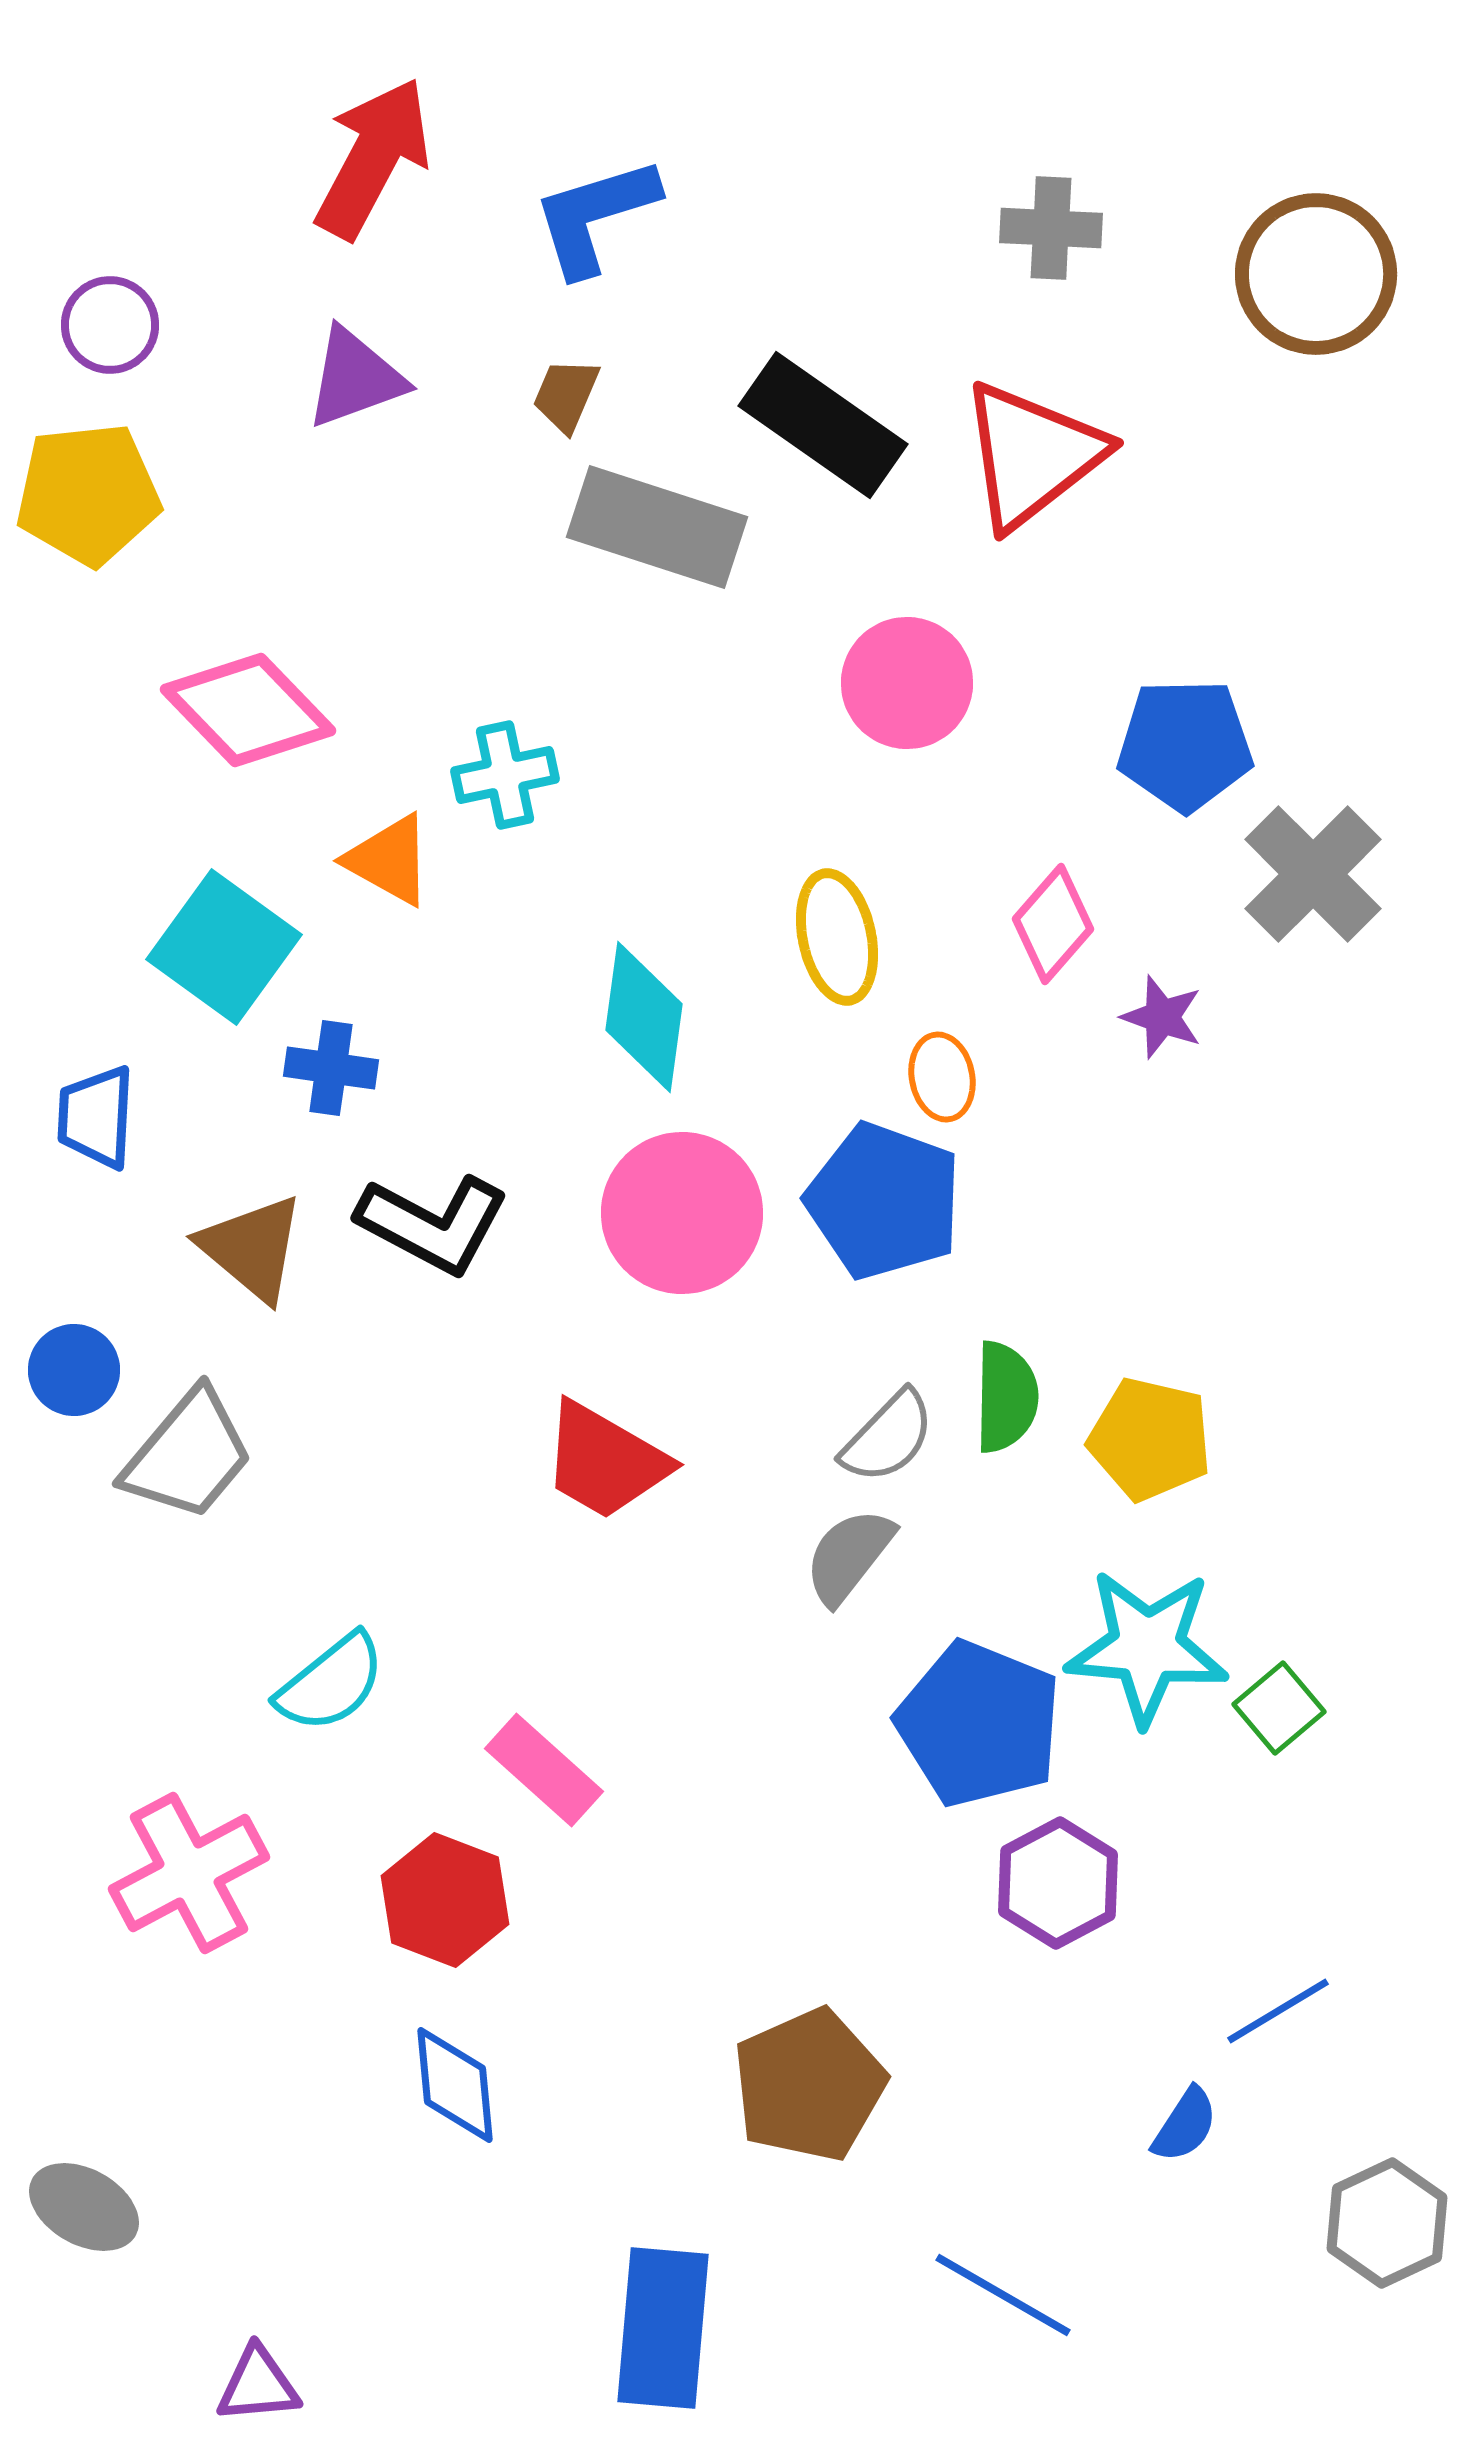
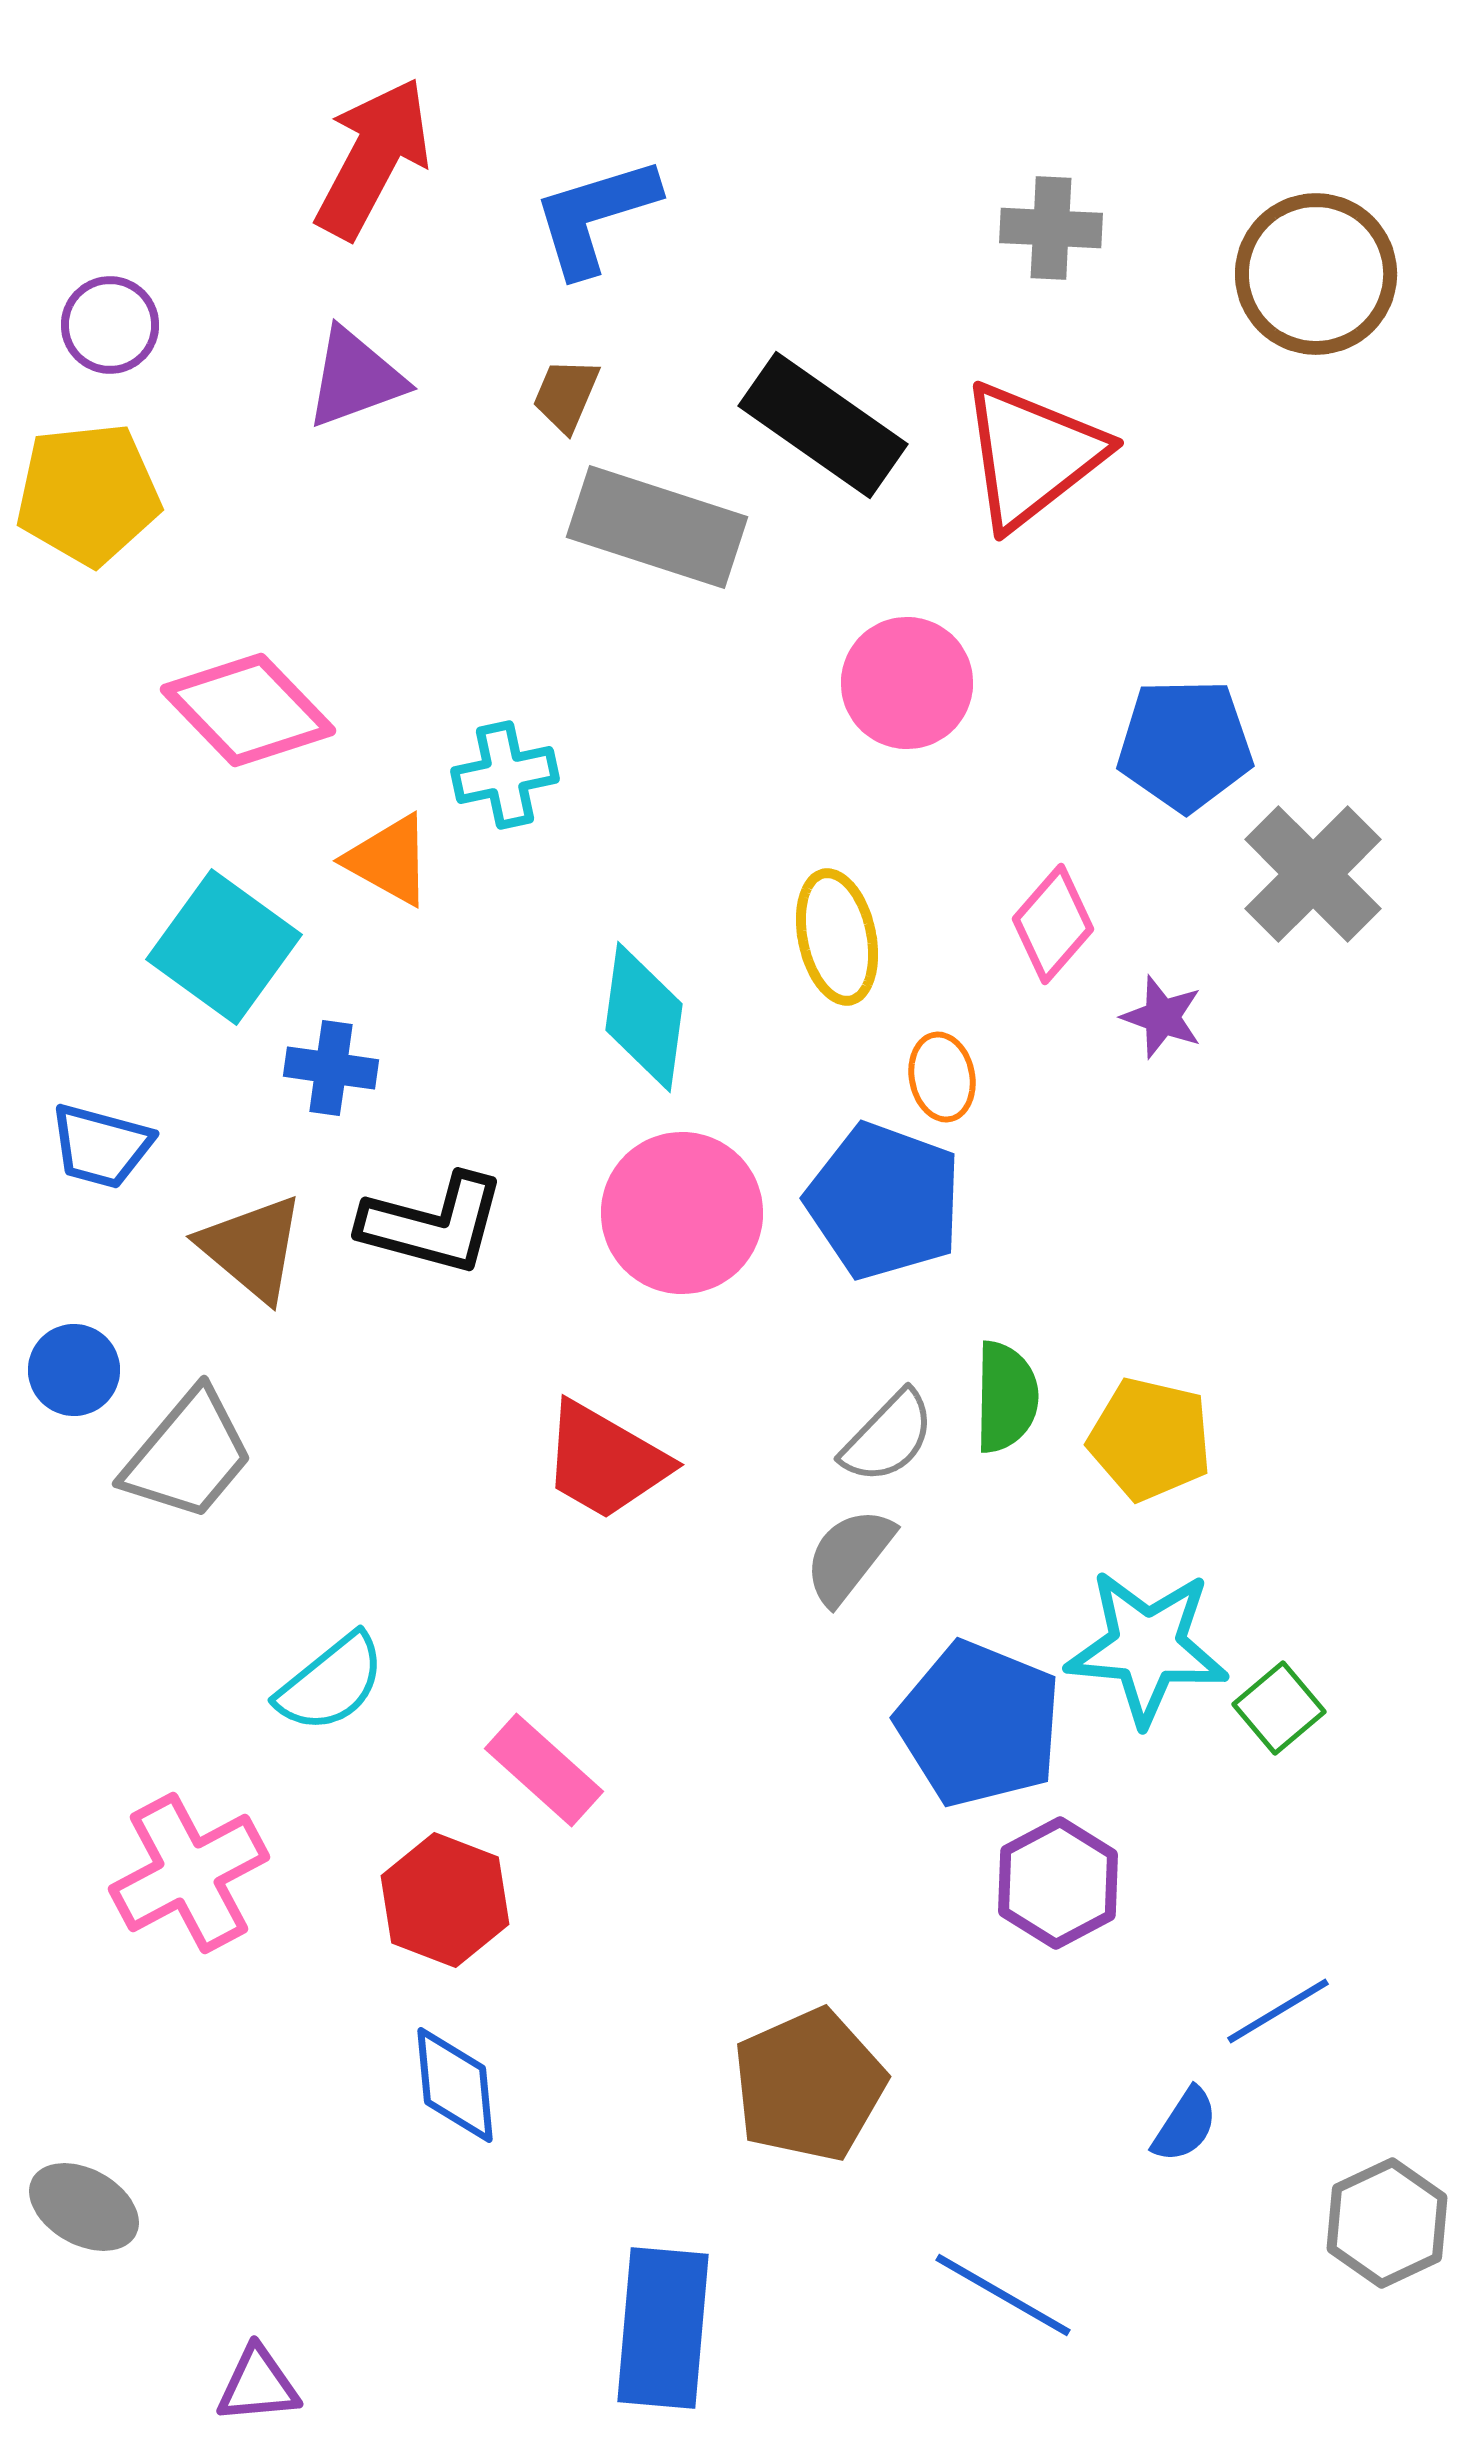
blue trapezoid at (96, 1117): moved 5 px right, 29 px down; rotated 78 degrees counterclockwise
black L-shape at (433, 1224): rotated 13 degrees counterclockwise
